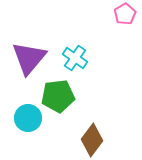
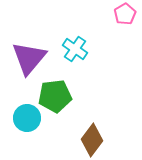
cyan cross: moved 9 px up
green pentagon: moved 3 px left
cyan circle: moved 1 px left
